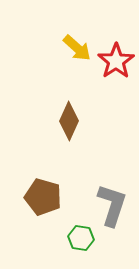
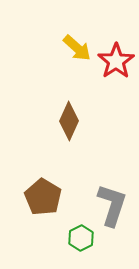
brown pentagon: rotated 15 degrees clockwise
green hexagon: rotated 25 degrees clockwise
